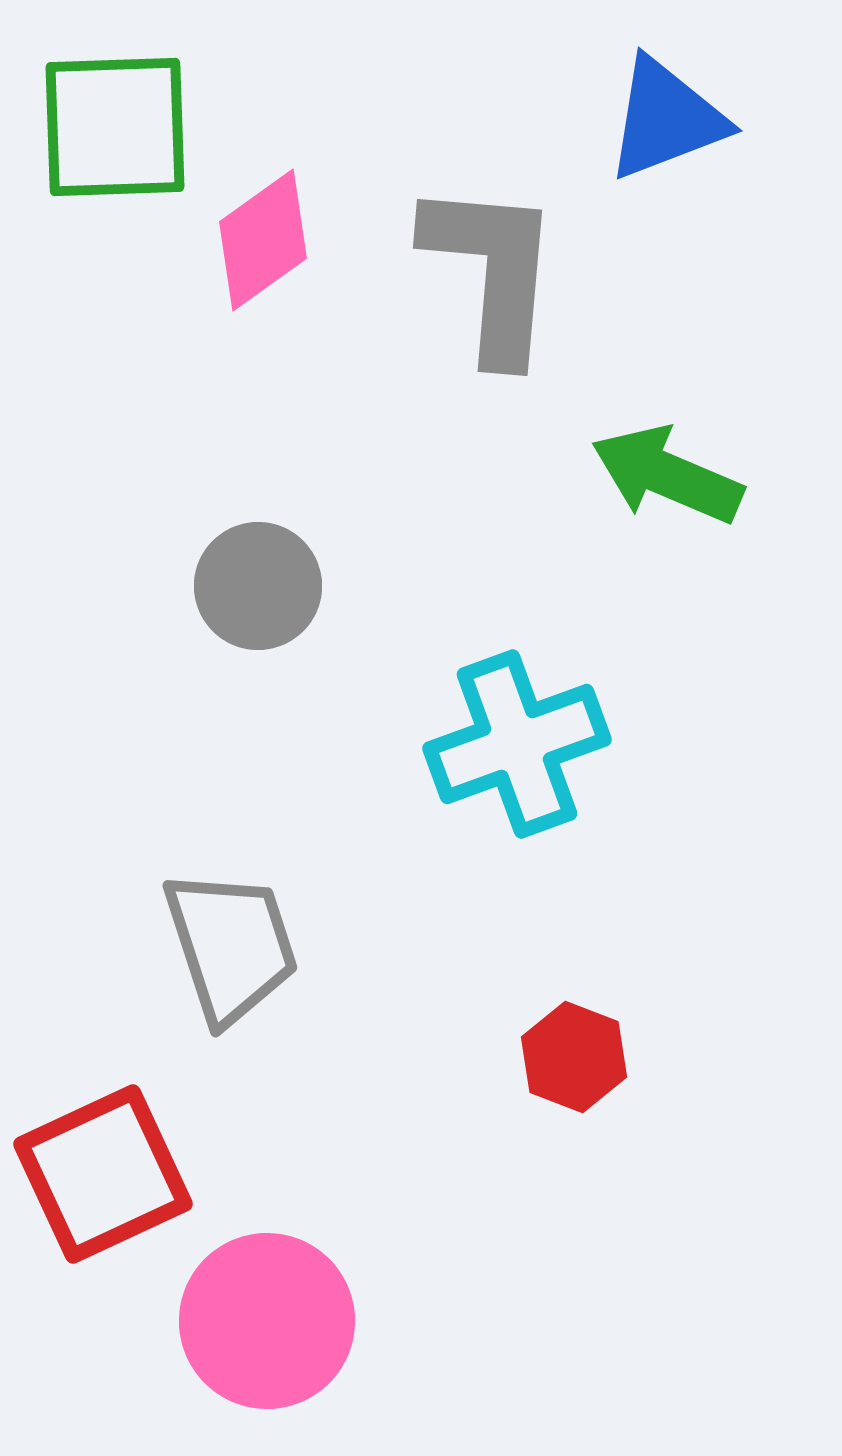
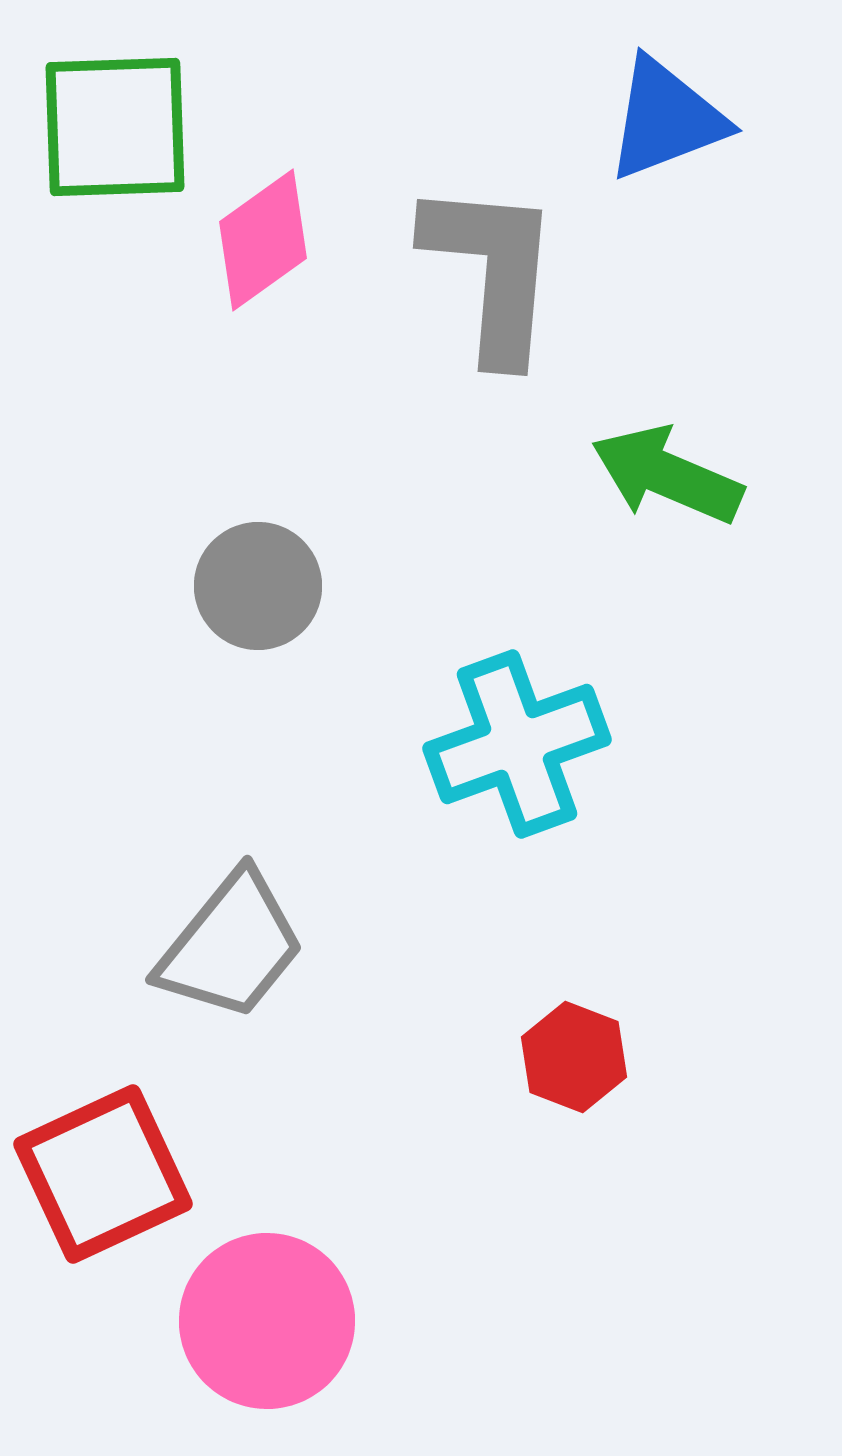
gray trapezoid: rotated 57 degrees clockwise
